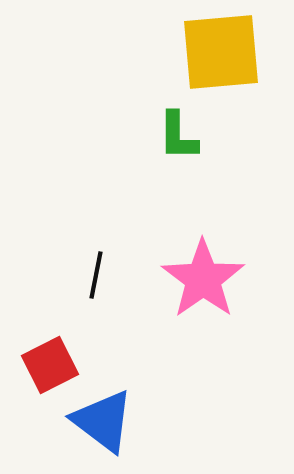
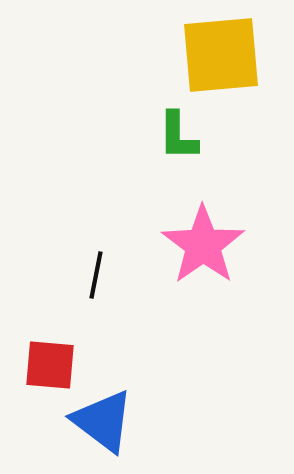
yellow square: moved 3 px down
pink star: moved 34 px up
red square: rotated 32 degrees clockwise
